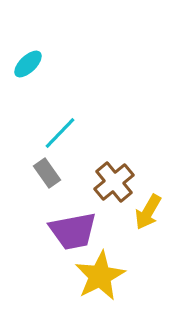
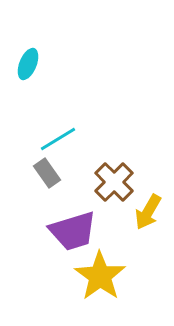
cyan ellipse: rotated 24 degrees counterclockwise
cyan line: moved 2 px left, 6 px down; rotated 15 degrees clockwise
brown cross: rotated 6 degrees counterclockwise
purple trapezoid: rotated 6 degrees counterclockwise
yellow star: rotated 9 degrees counterclockwise
